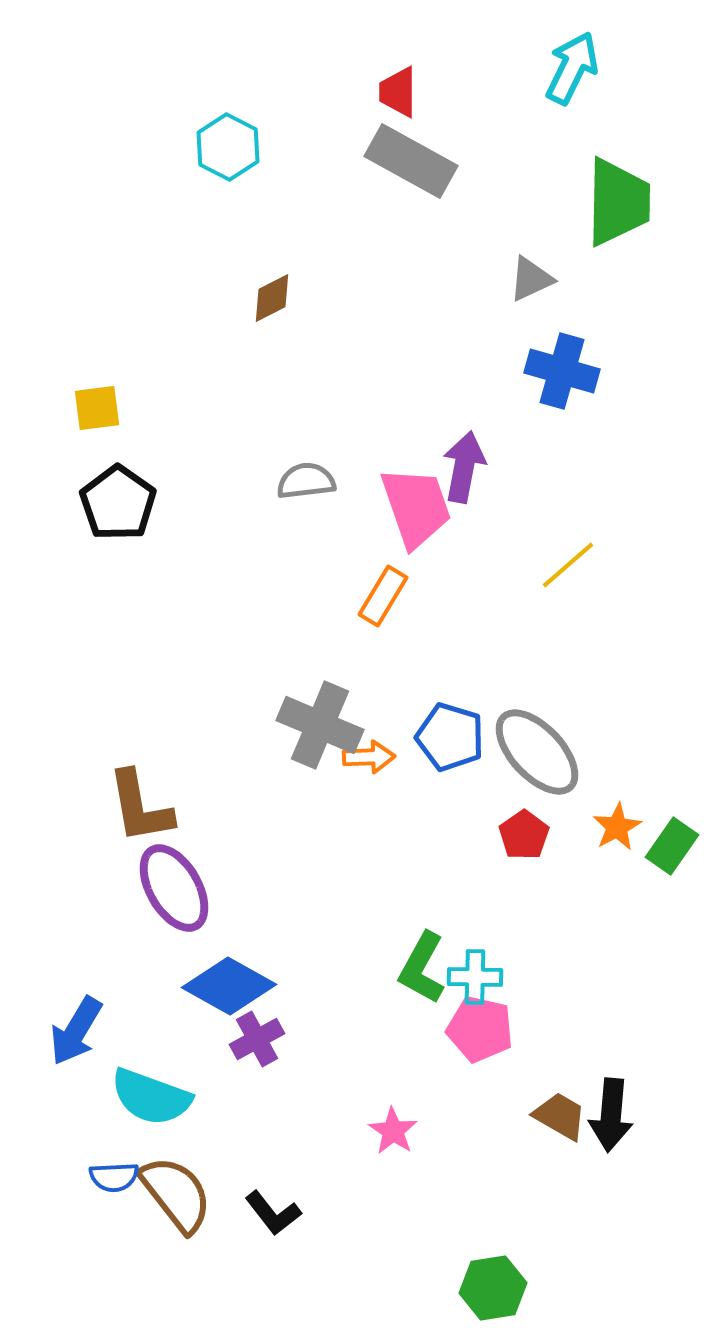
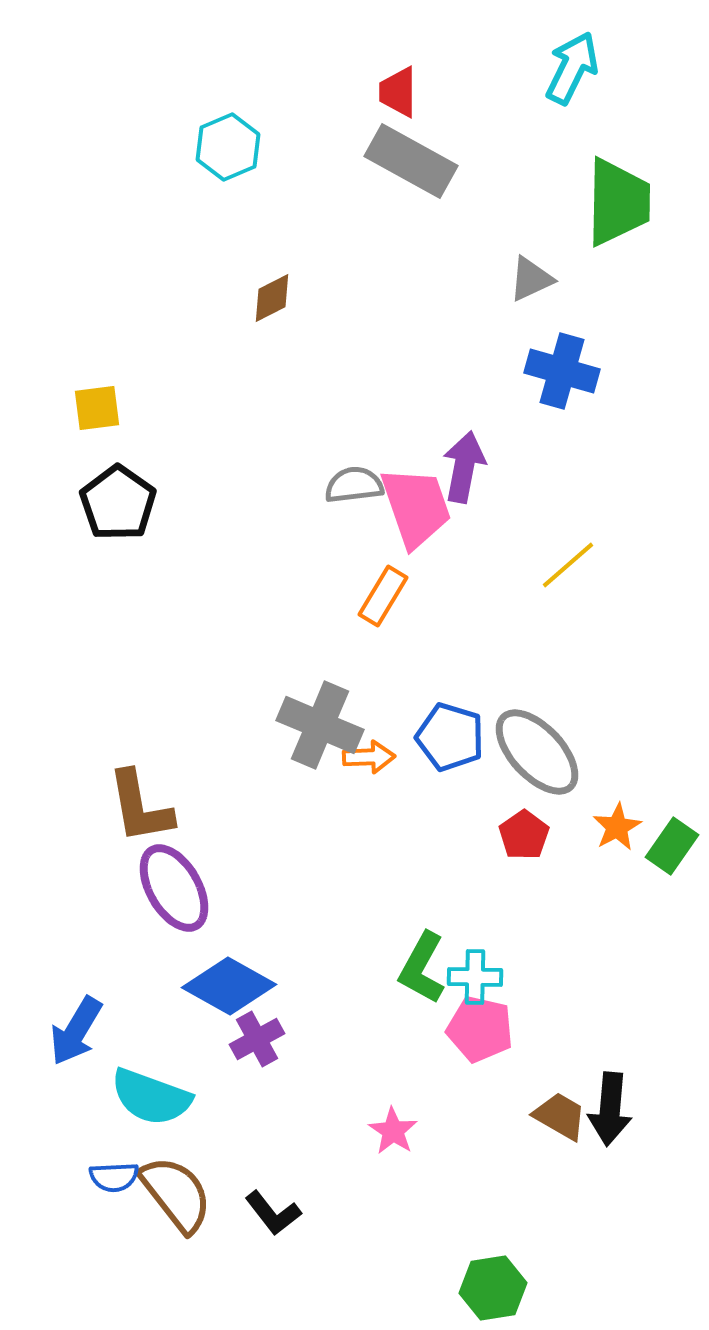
cyan hexagon: rotated 10 degrees clockwise
gray semicircle: moved 48 px right, 4 px down
black arrow: moved 1 px left, 6 px up
